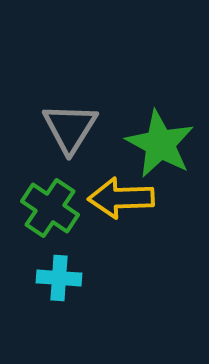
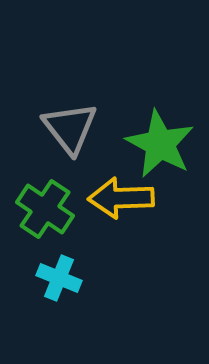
gray triangle: rotated 10 degrees counterclockwise
green cross: moved 5 px left, 1 px down
cyan cross: rotated 18 degrees clockwise
